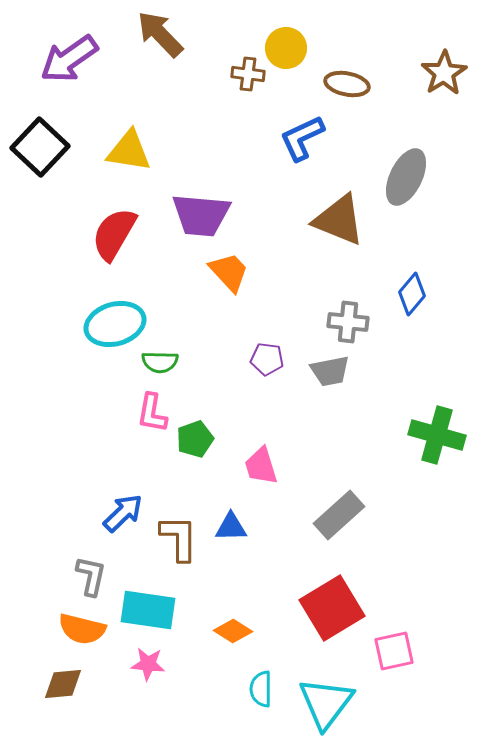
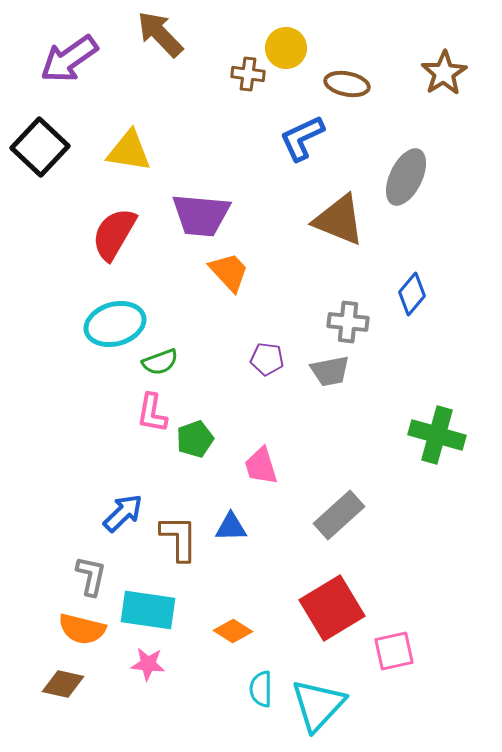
green semicircle: rotated 21 degrees counterclockwise
brown diamond: rotated 18 degrees clockwise
cyan triangle: moved 8 px left, 2 px down; rotated 6 degrees clockwise
